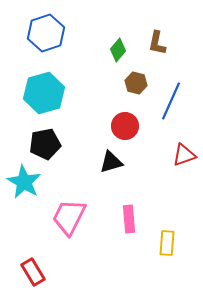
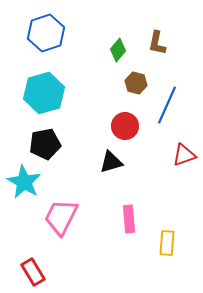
blue line: moved 4 px left, 4 px down
pink trapezoid: moved 8 px left
